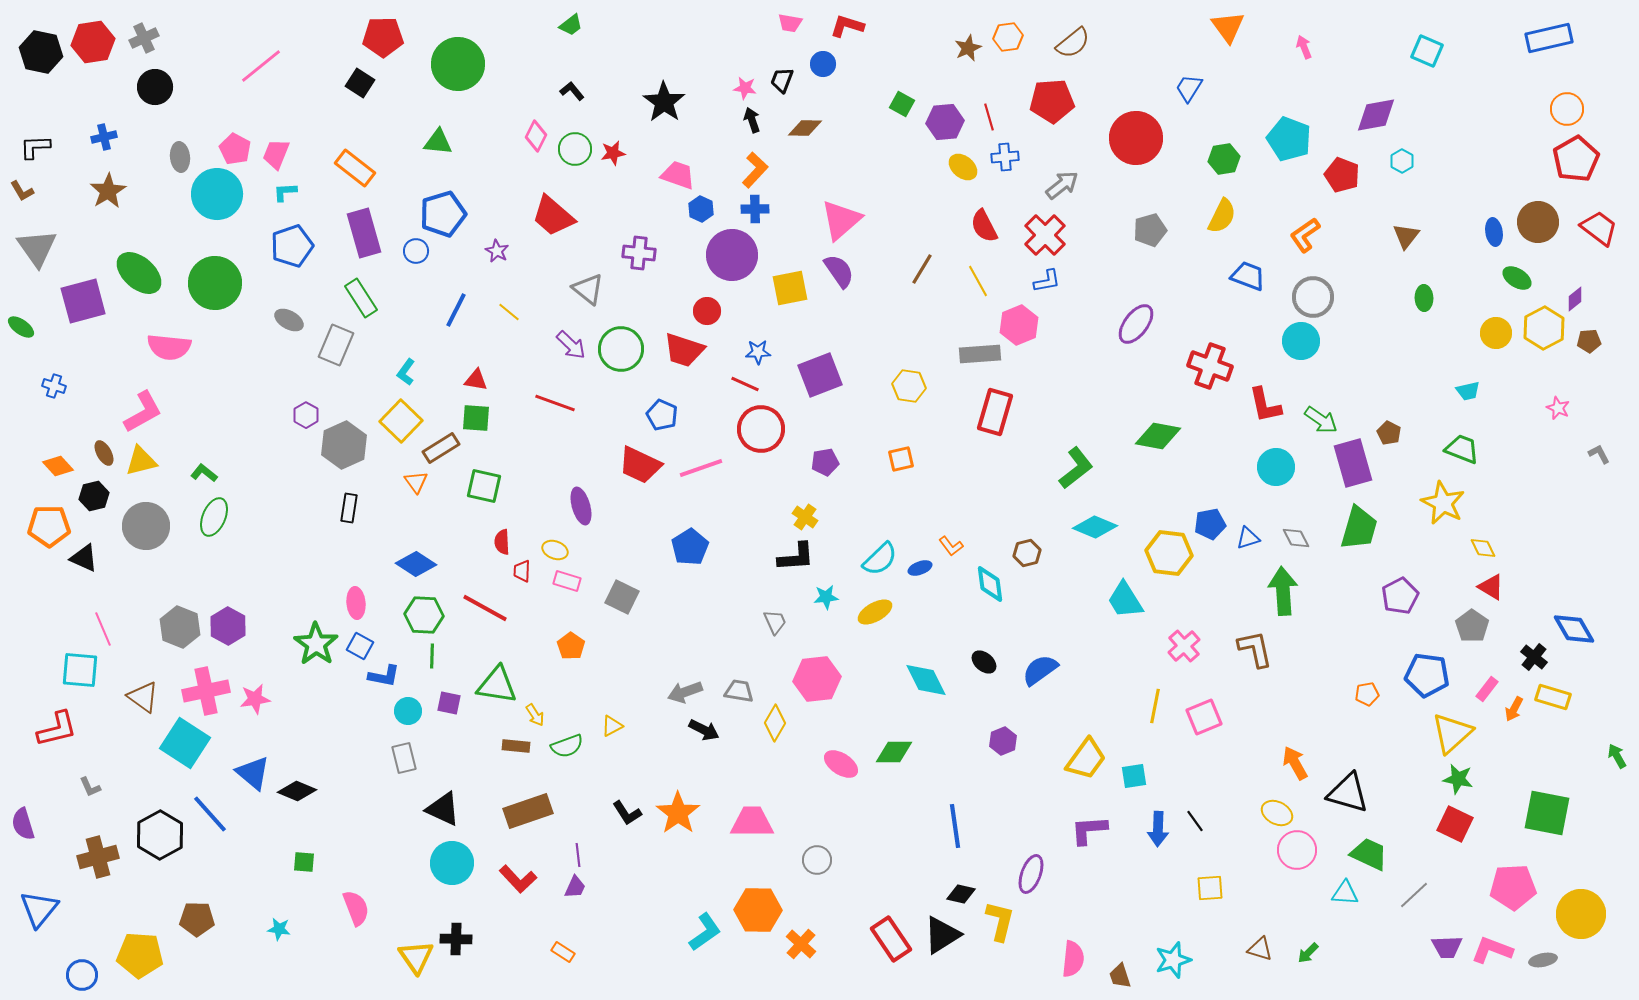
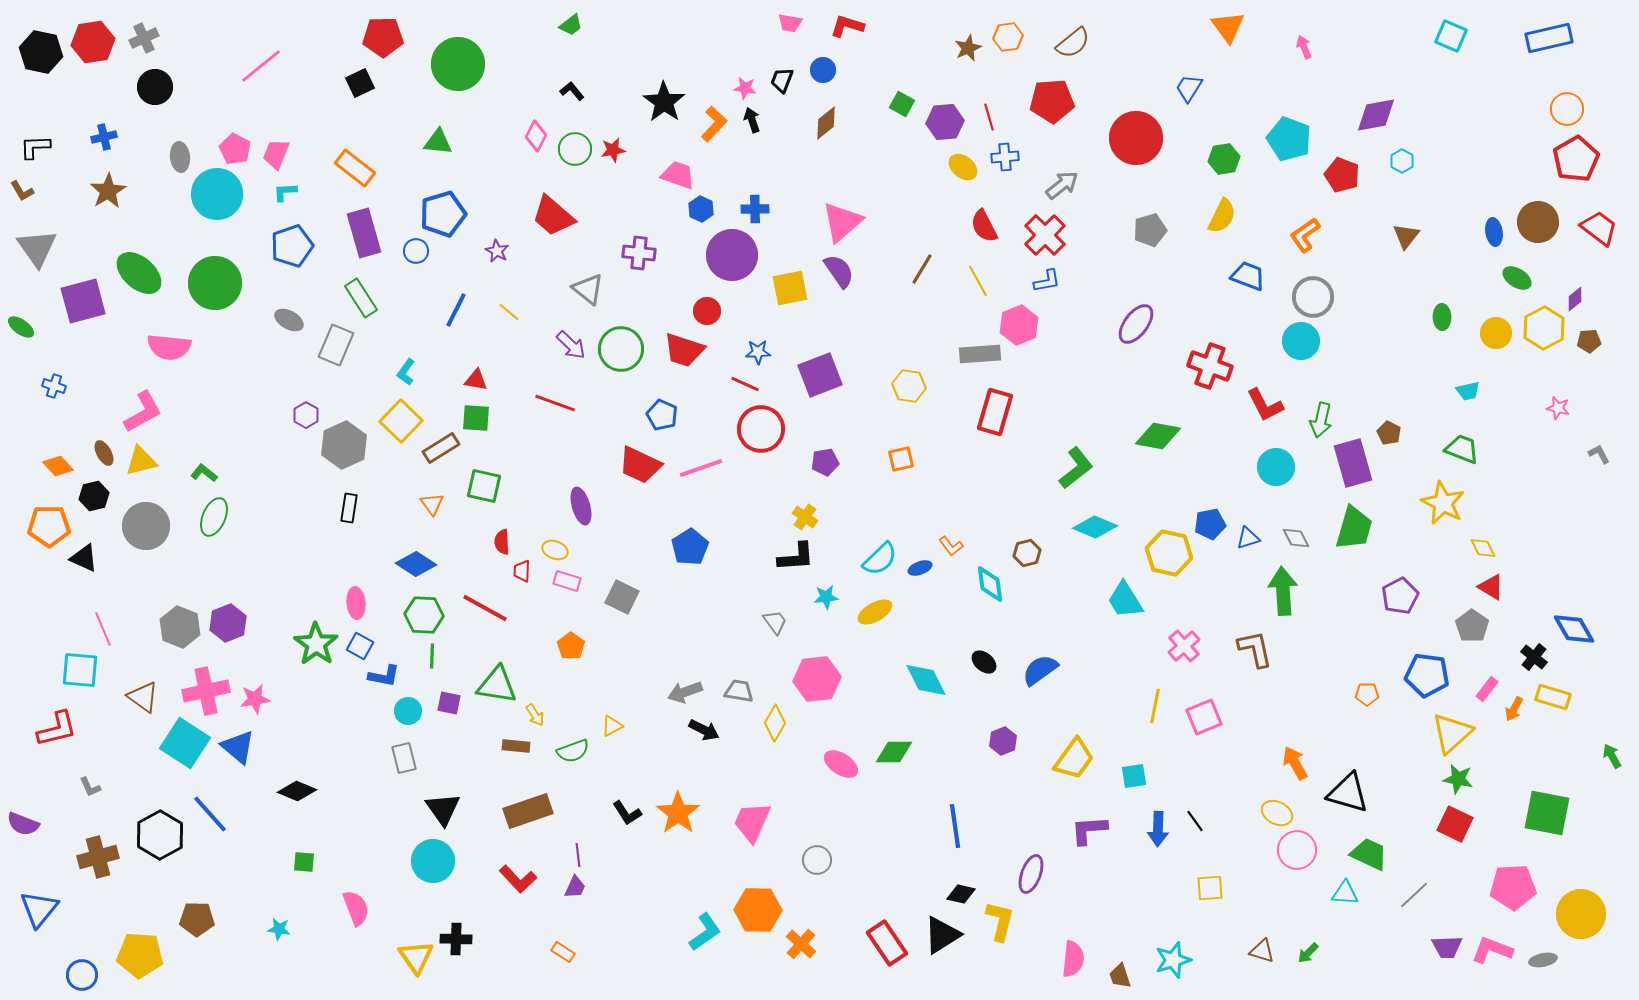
cyan square at (1427, 51): moved 24 px right, 15 px up
blue circle at (823, 64): moved 6 px down
black square at (360, 83): rotated 32 degrees clockwise
brown diamond at (805, 128): moved 21 px right, 5 px up; rotated 40 degrees counterclockwise
red star at (613, 153): moved 3 px up
orange L-shape at (755, 170): moved 41 px left, 46 px up
pink triangle at (841, 220): moved 1 px right, 2 px down
green ellipse at (1424, 298): moved 18 px right, 19 px down
red L-shape at (1265, 405): rotated 15 degrees counterclockwise
pink star at (1558, 408): rotated 10 degrees counterclockwise
green arrow at (1321, 420): rotated 68 degrees clockwise
orange triangle at (416, 482): moved 16 px right, 22 px down
green trapezoid at (1359, 528): moved 5 px left
yellow hexagon at (1169, 553): rotated 6 degrees clockwise
gray trapezoid at (775, 622): rotated 12 degrees counterclockwise
purple hexagon at (228, 626): moved 3 px up; rotated 9 degrees clockwise
orange pentagon at (1367, 694): rotated 10 degrees clockwise
green semicircle at (567, 746): moved 6 px right, 5 px down
green arrow at (1617, 756): moved 5 px left
yellow trapezoid at (1086, 759): moved 12 px left
blue triangle at (253, 773): moved 15 px left, 26 px up
black triangle at (443, 809): rotated 30 degrees clockwise
pink trapezoid at (752, 822): rotated 66 degrees counterclockwise
purple semicircle at (23, 824): rotated 52 degrees counterclockwise
cyan circle at (452, 863): moved 19 px left, 2 px up
red rectangle at (891, 939): moved 4 px left, 4 px down
brown triangle at (1260, 949): moved 2 px right, 2 px down
